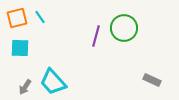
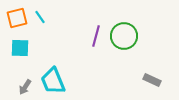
green circle: moved 8 px down
cyan trapezoid: moved 1 px up; rotated 20 degrees clockwise
